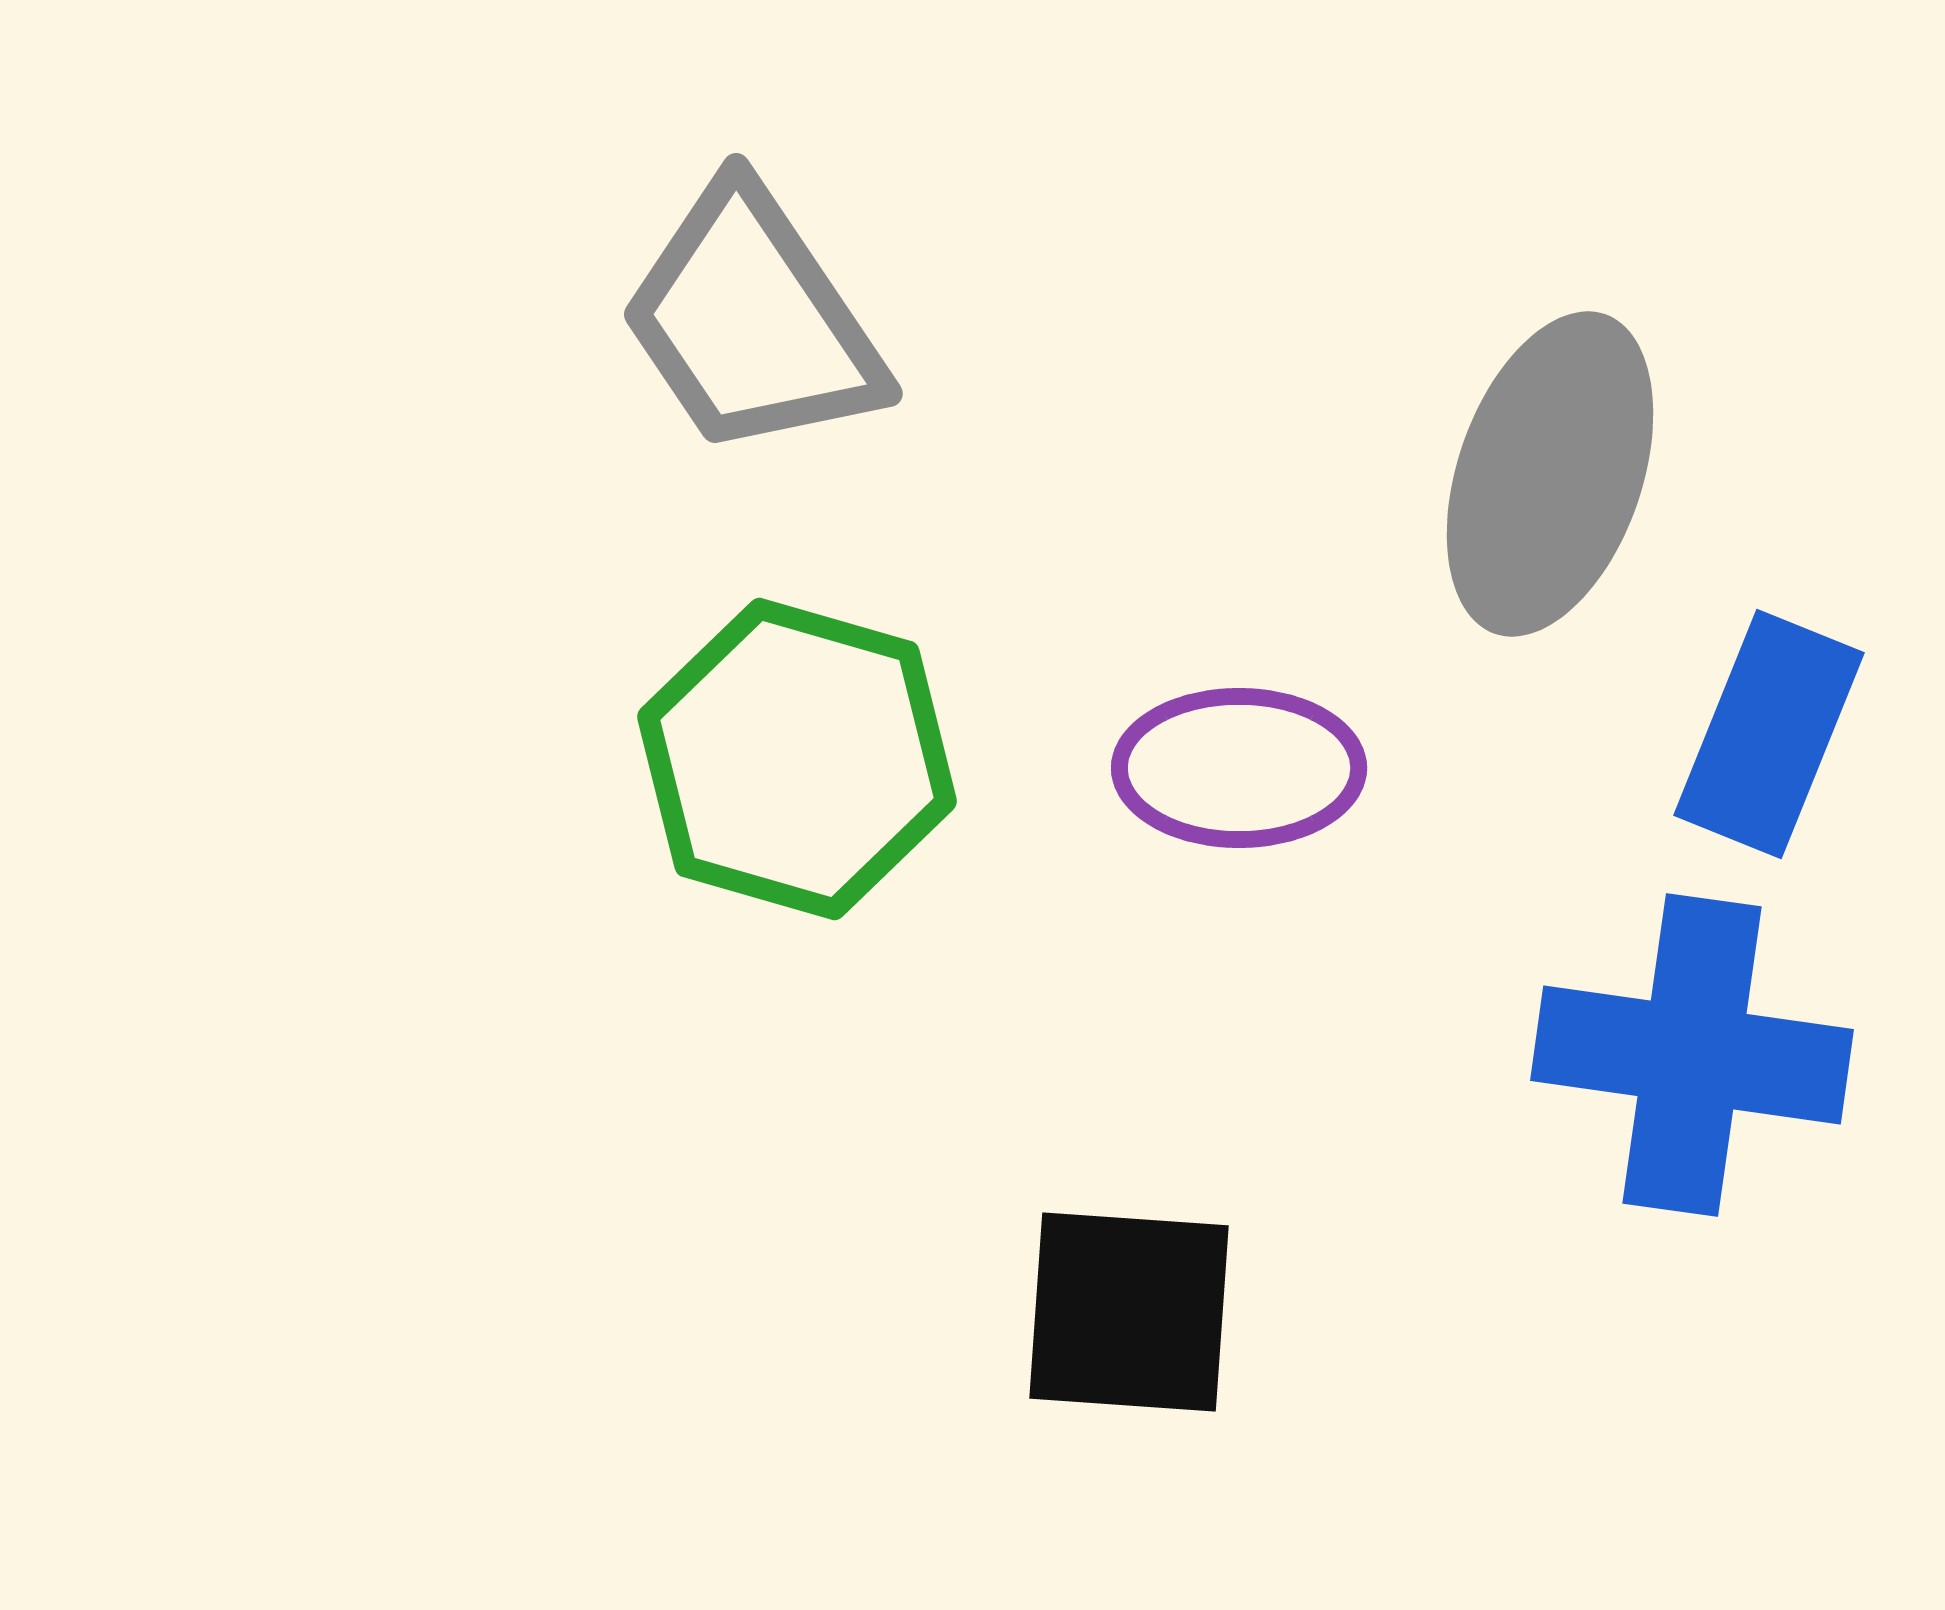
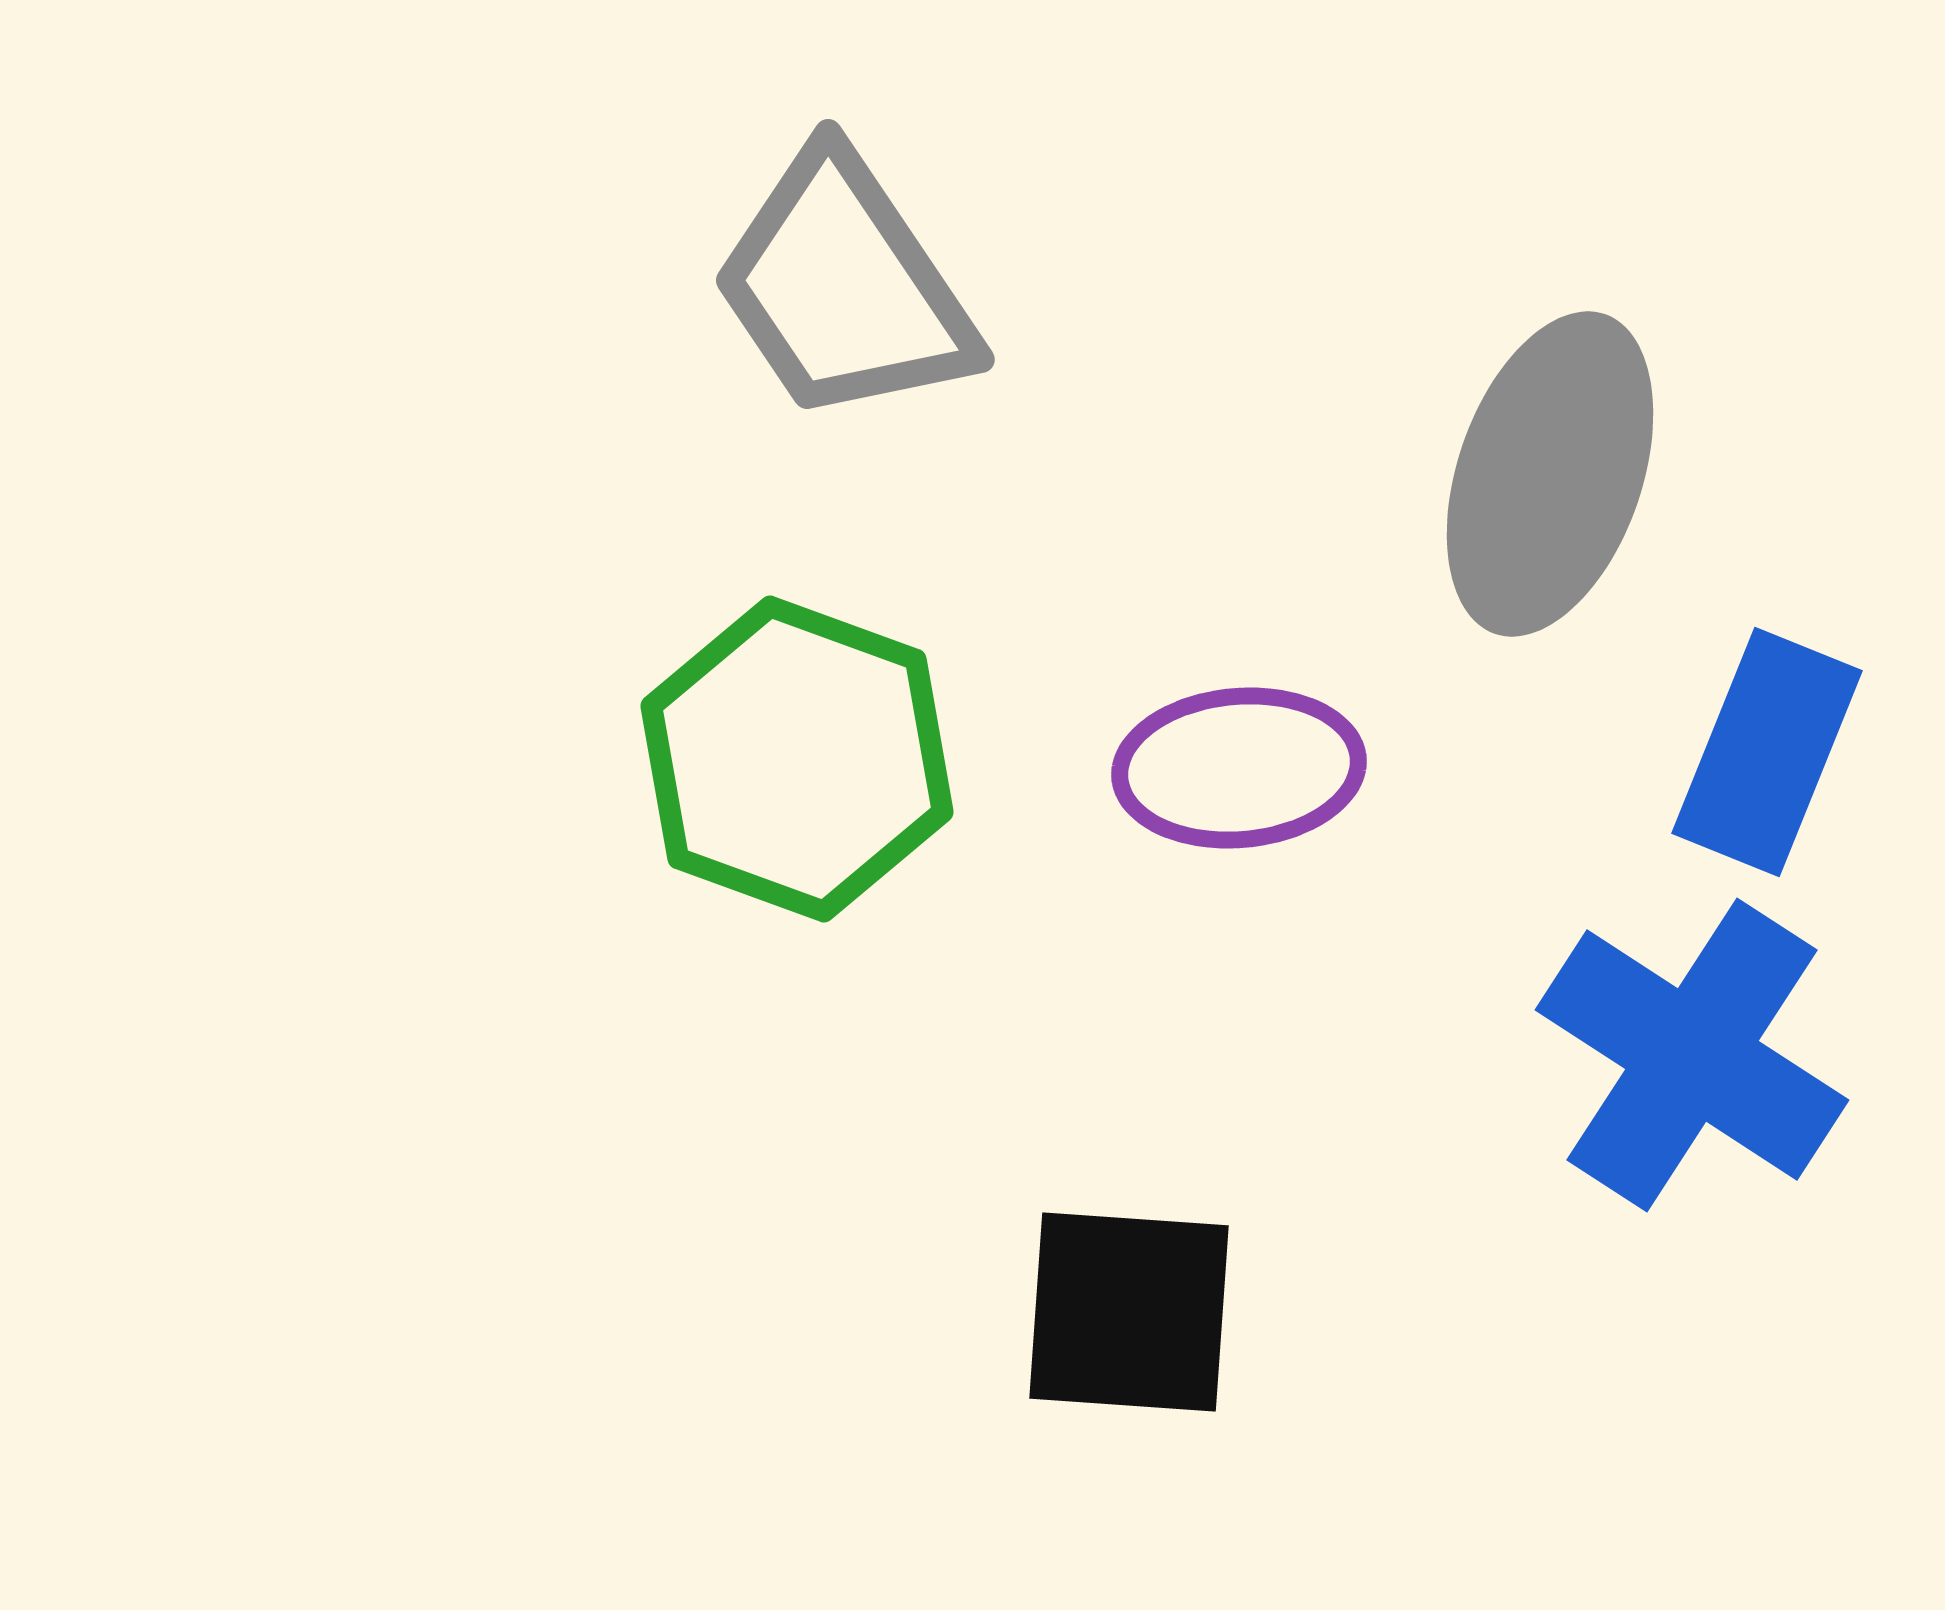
gray trapezoid: moved 92 px right, 34 px up
blue rectangle: moved 2 px left, 18 px down
green hexagon: rotated 4 degrees clockwise
purple ellipse: rotated 5 degrees counterclockwise
blue cross: rotated 25 degrees clockwise
